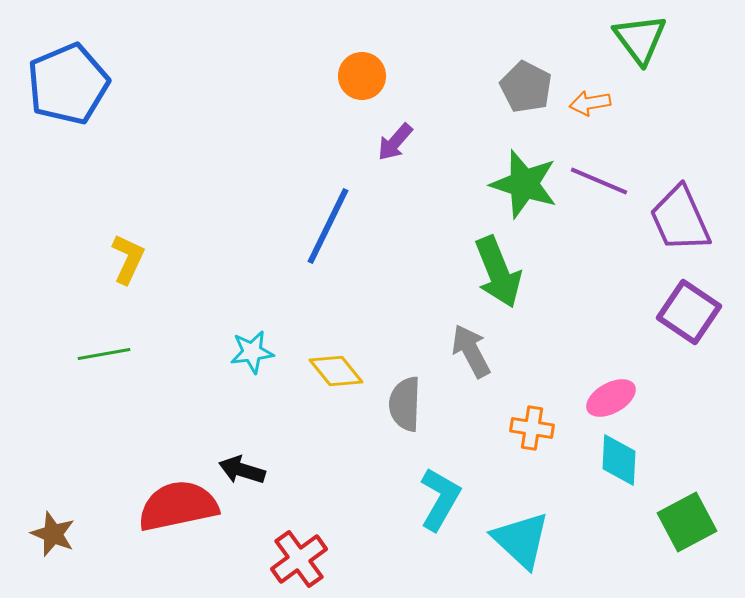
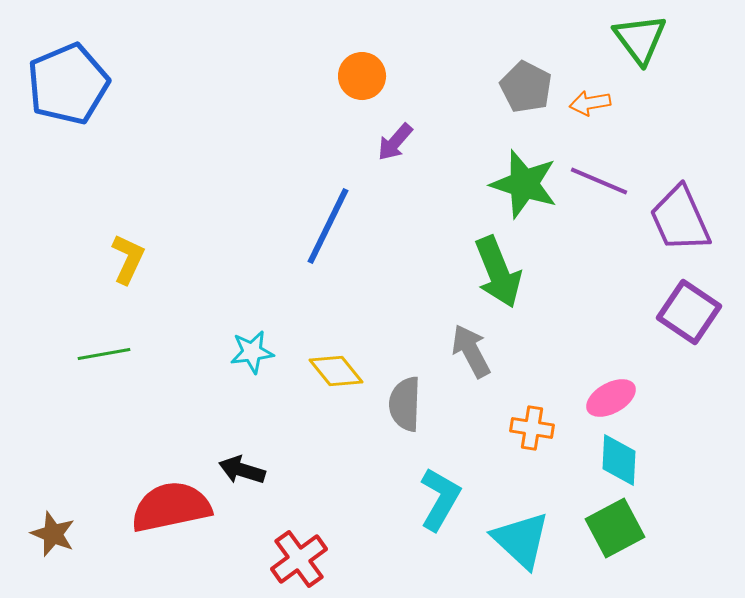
red semicircle: moved 7 px left, 1 px down
green square: moved 72 px left, 6 px down
